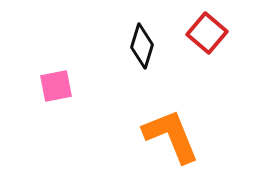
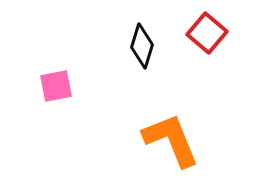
orange L-shape: moved 4 px down
